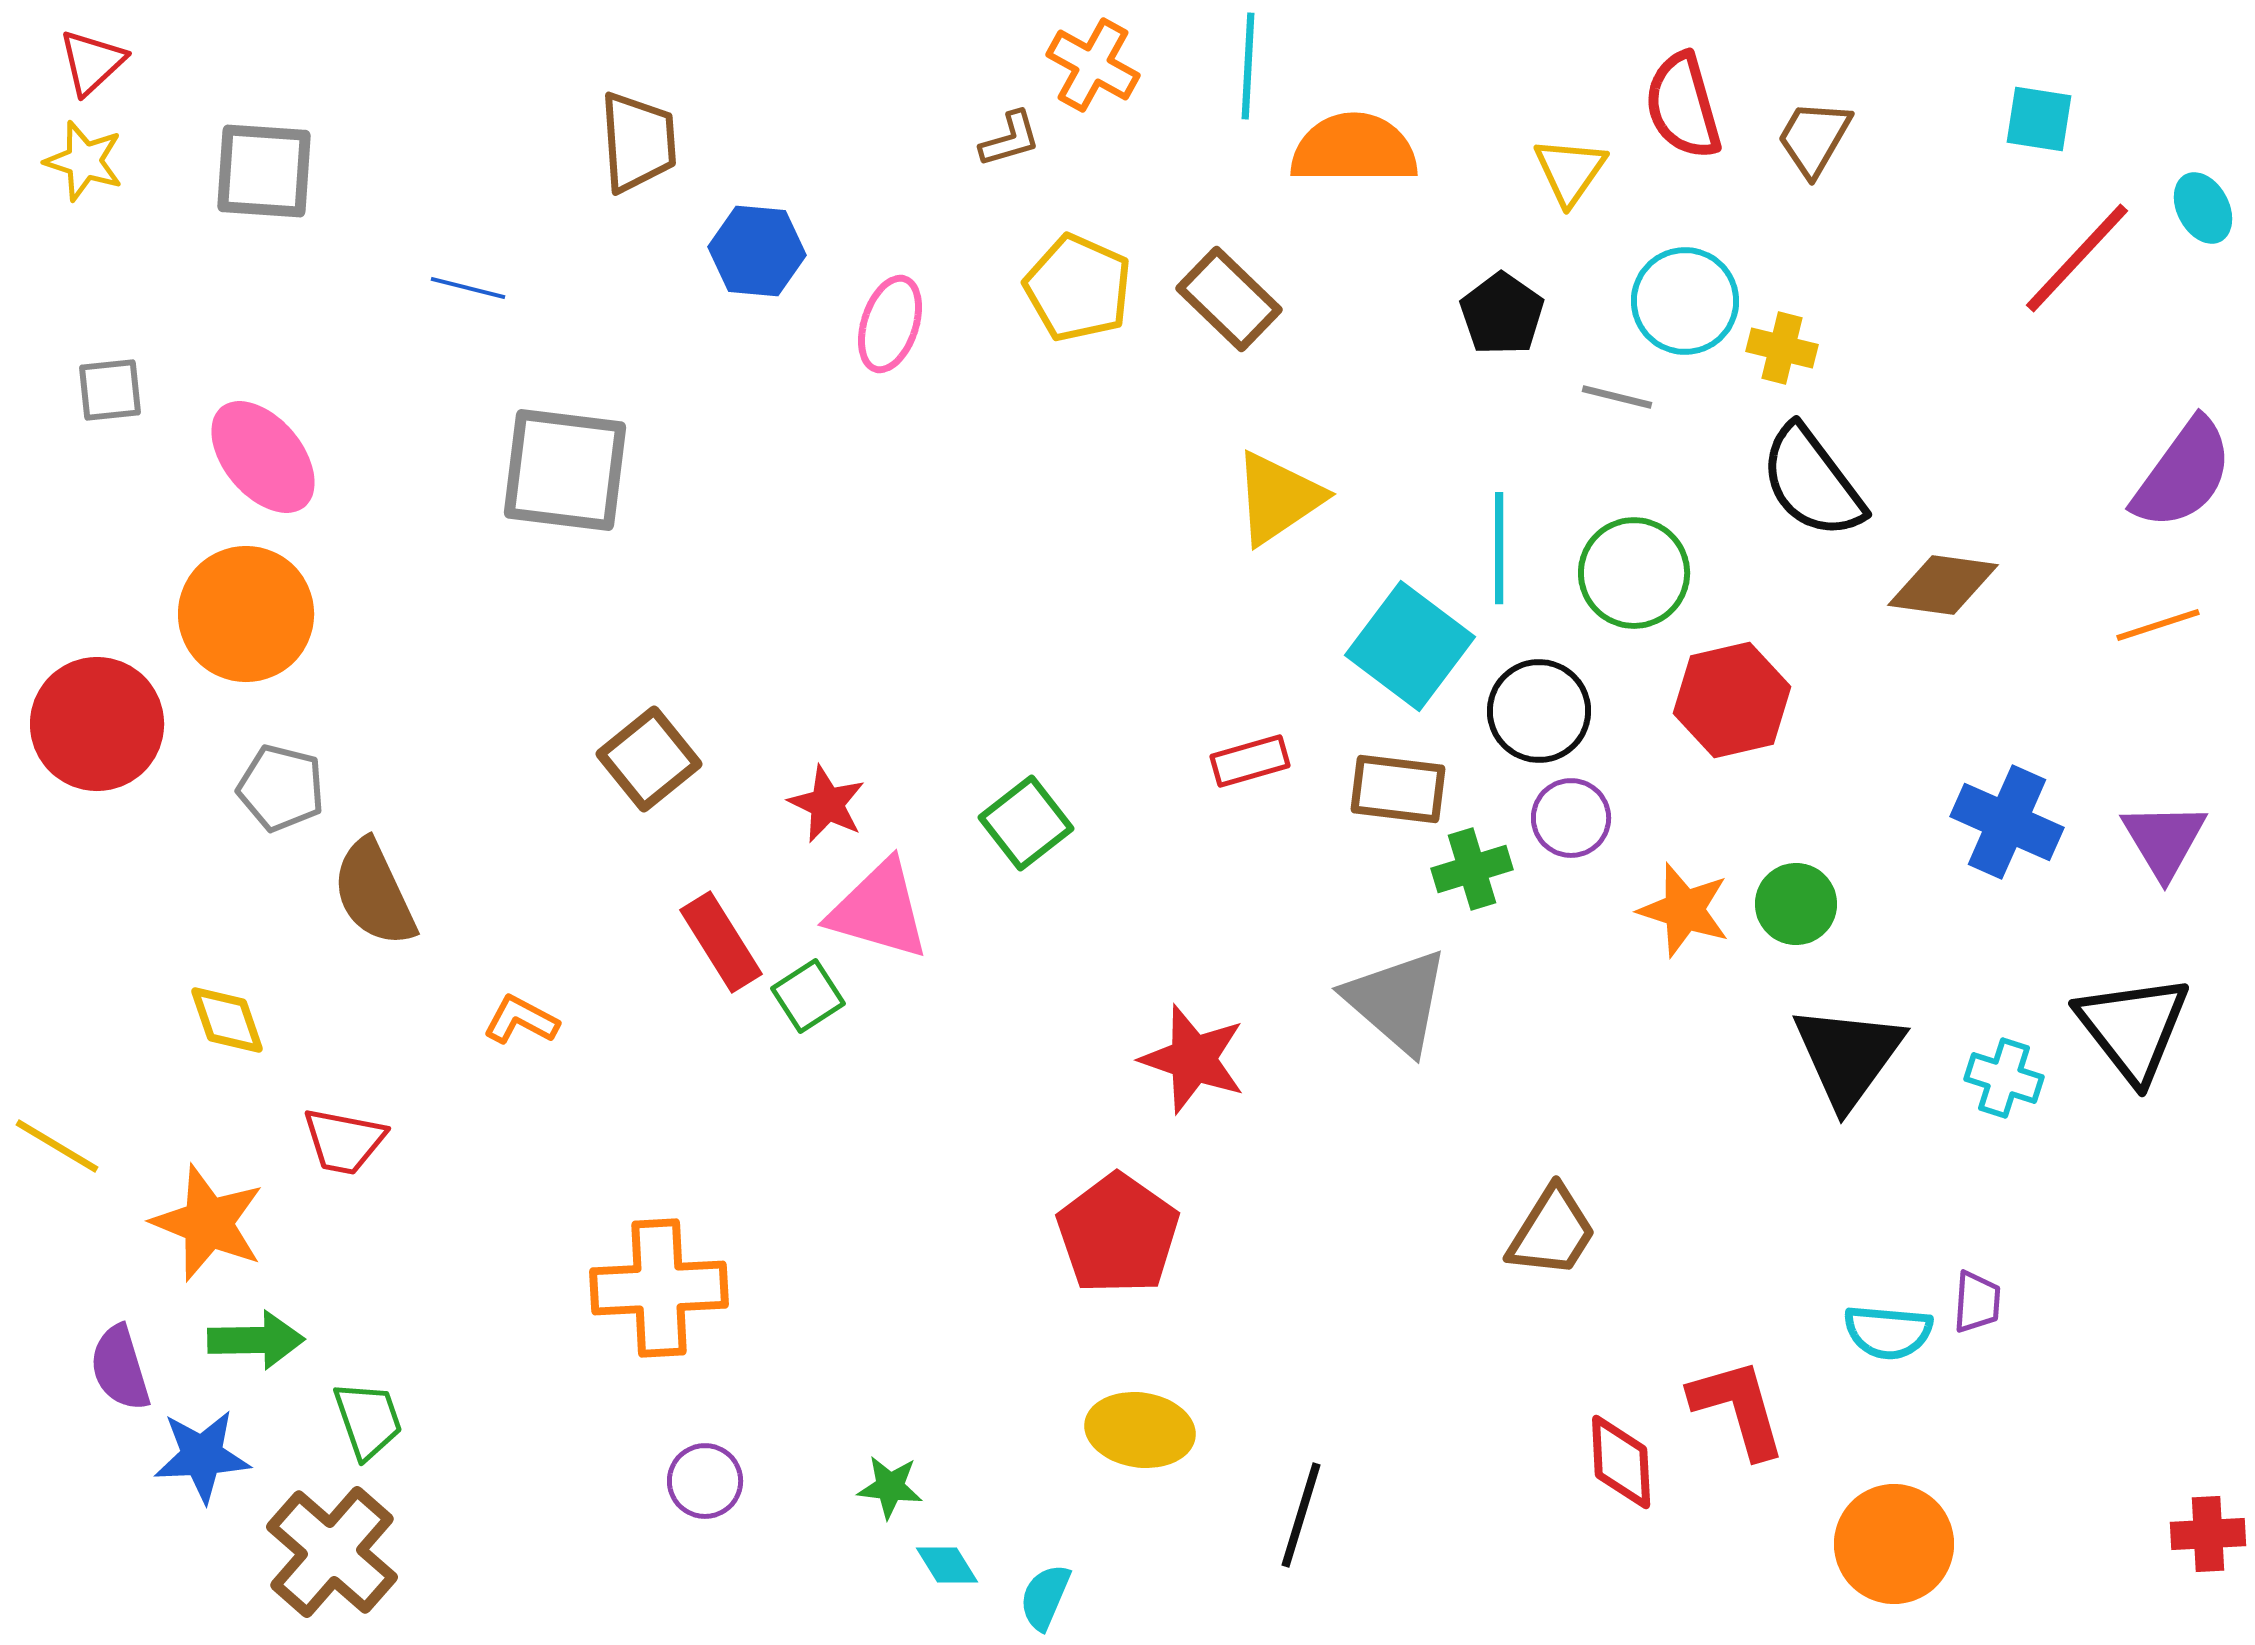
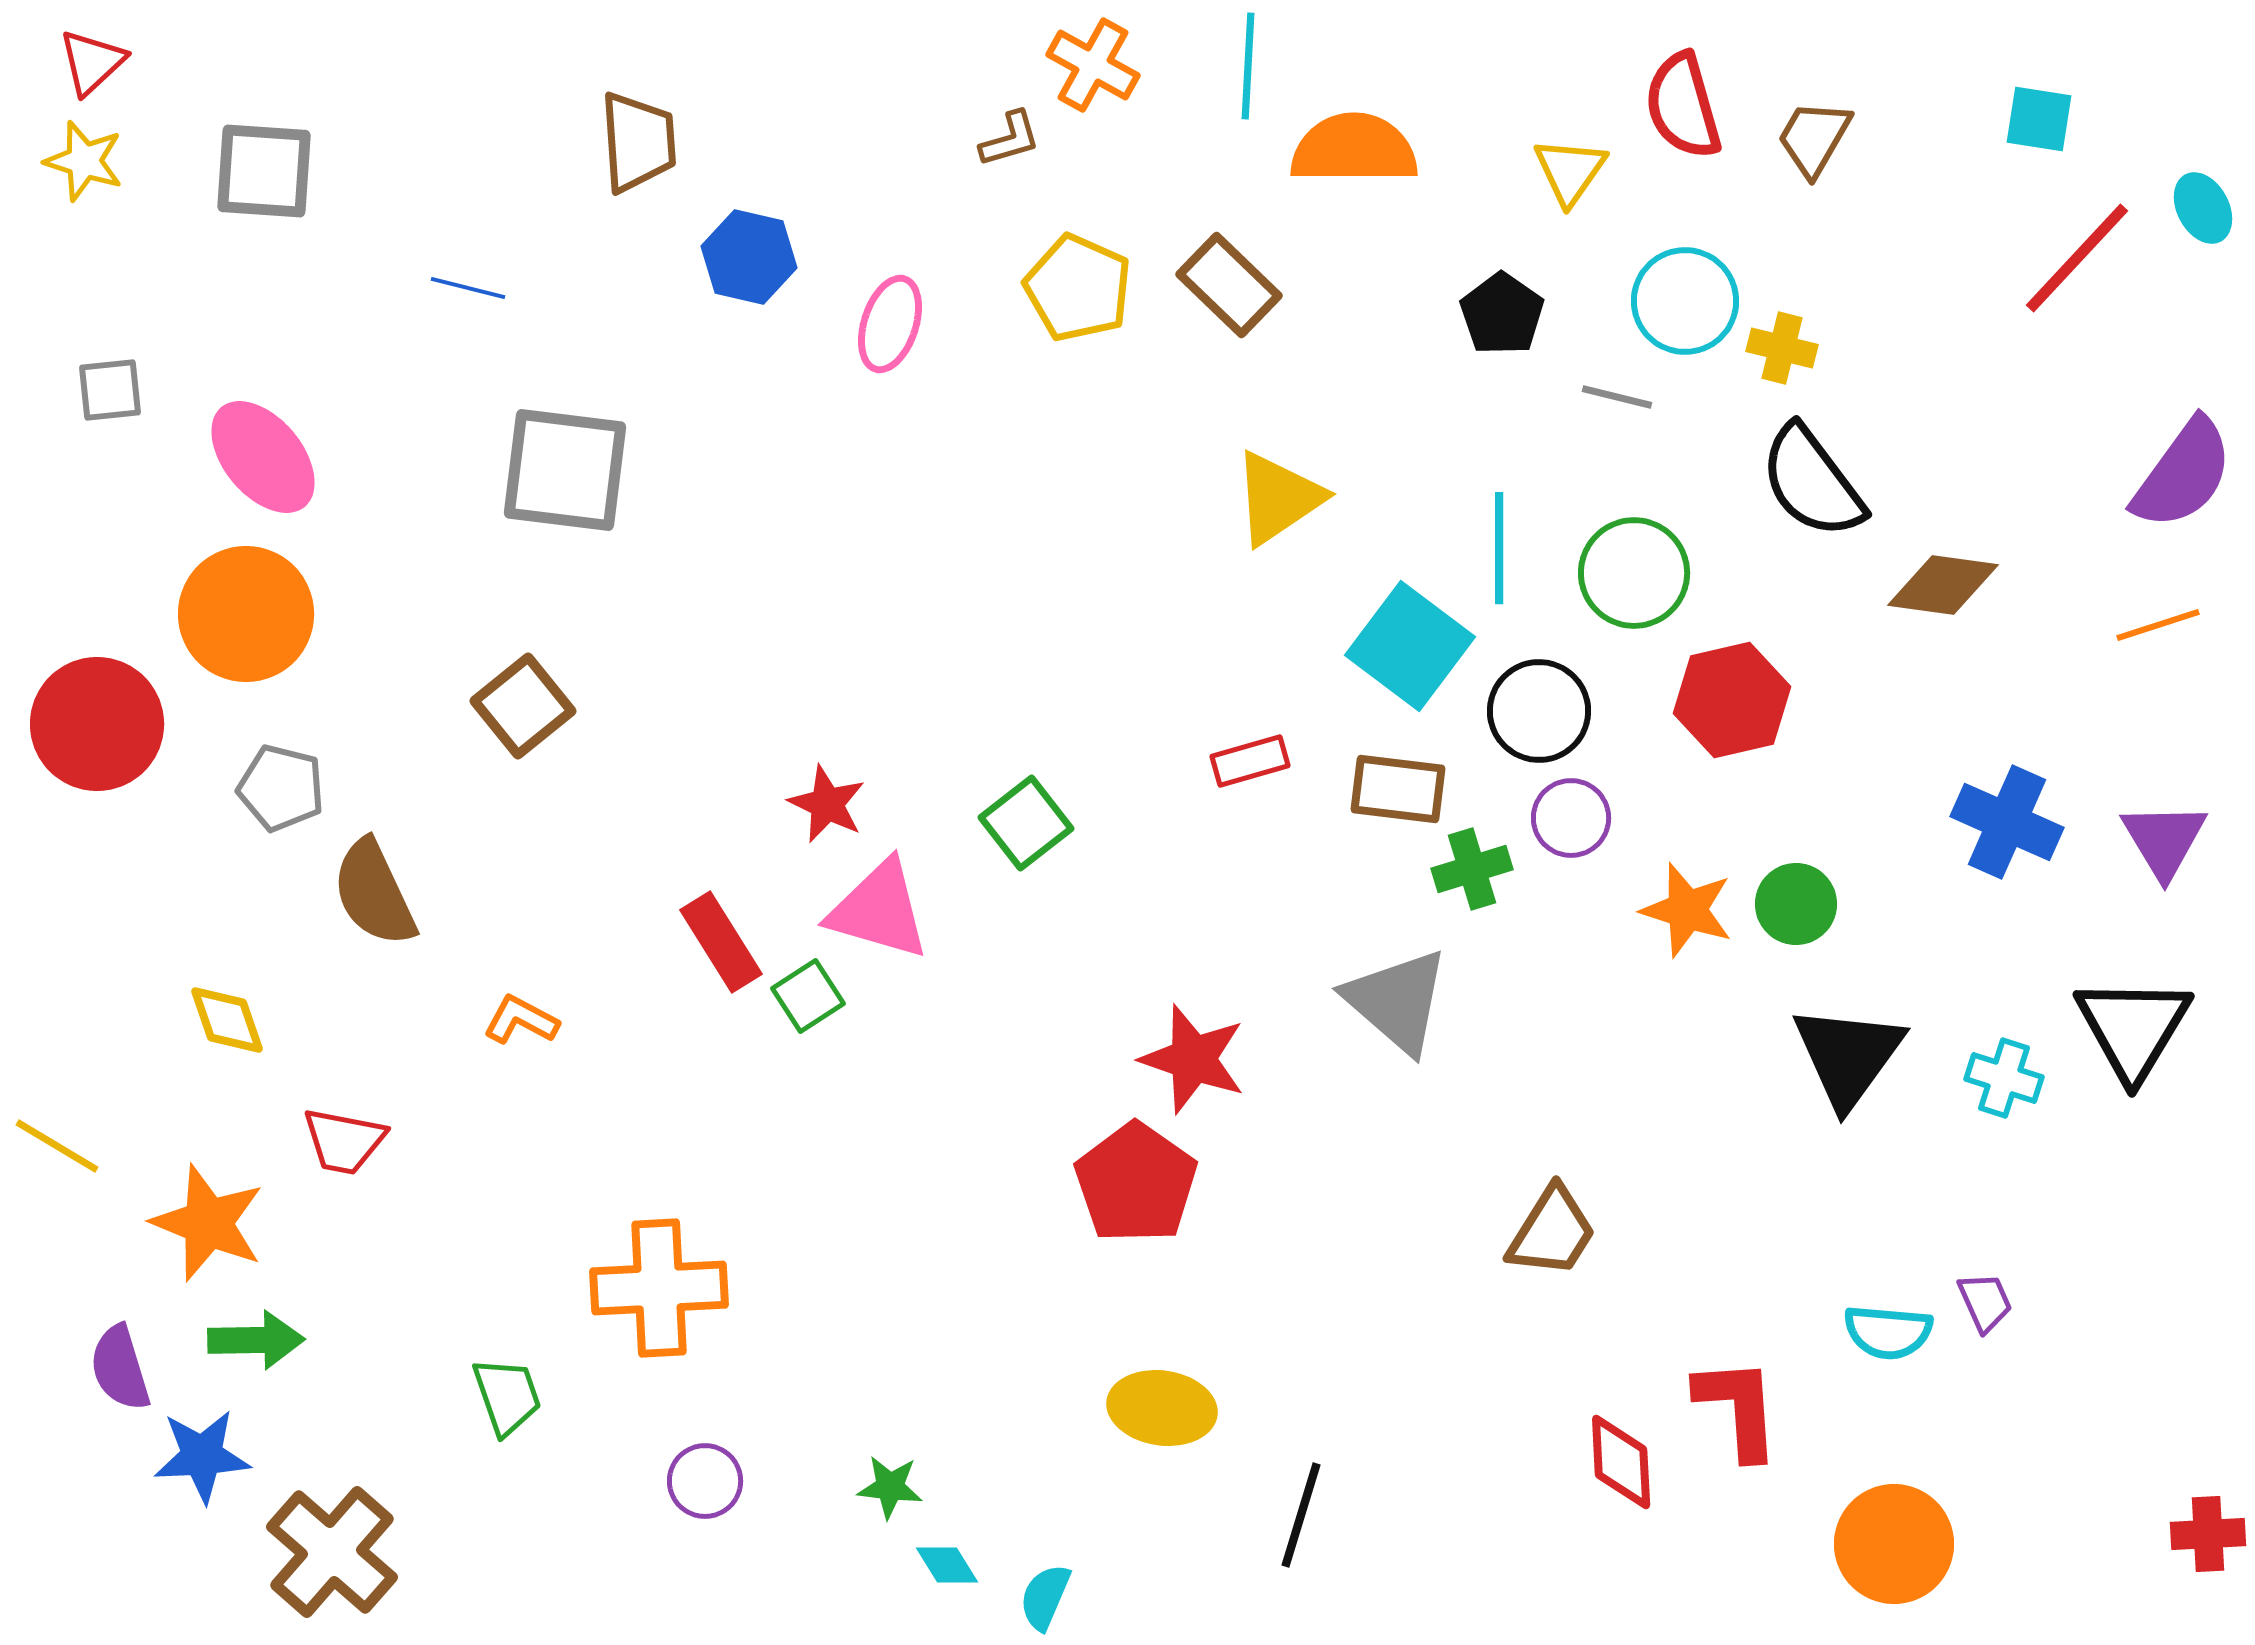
blue hexagon at (757, 251): moved 8 px left, 6 px down; rotated 8 degrees clockwise
brown rectangle at (1229, 299): moved 14 px up
brown square at (649, 759): moved 126 px left, 53 px up
orange star at (1684, 910): moved 3 px right
black triangle at (2133, 1028): rotated 9 degrees clockwise
red pentagon at (1118, 1234): moved 18 px right, 51 px up
purple trapezoid at (1977, 1302): moved 8 px right; rotated 28 degrees counterclockwise
red L-shape at (1738, 1408): rotated 12 degrees clockwise
green trapezoid at (368, 1420): moved 139 px right, 24 px up
yellow ellipse at (1140, 1430): moved 22 px right, 22 px up
